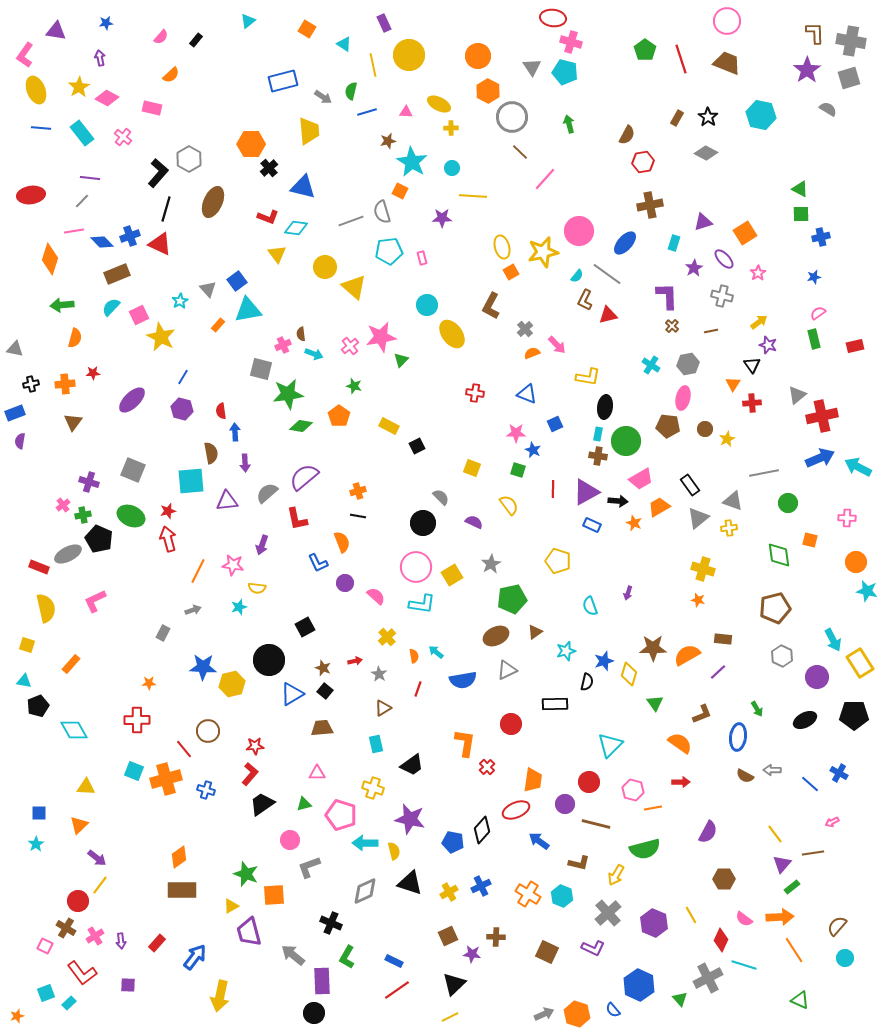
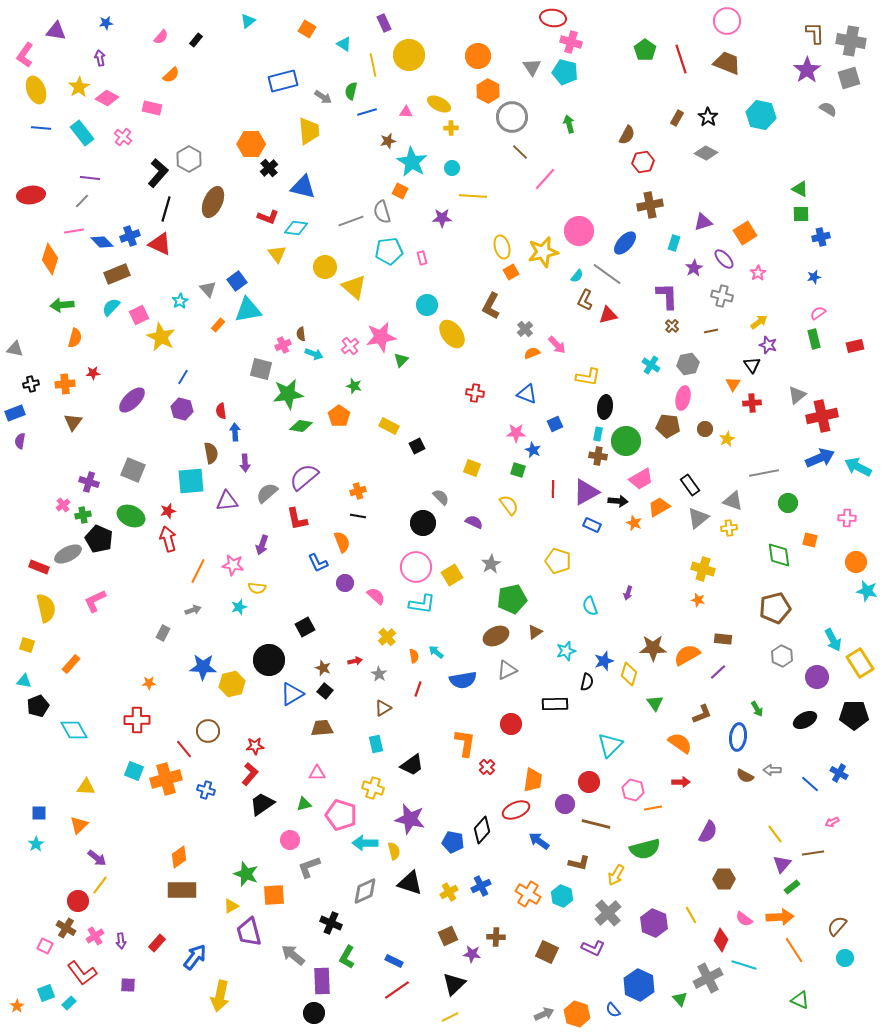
orange star at (17, 1016): moved 10 px up; rotated 16 degrees counterclockwise
